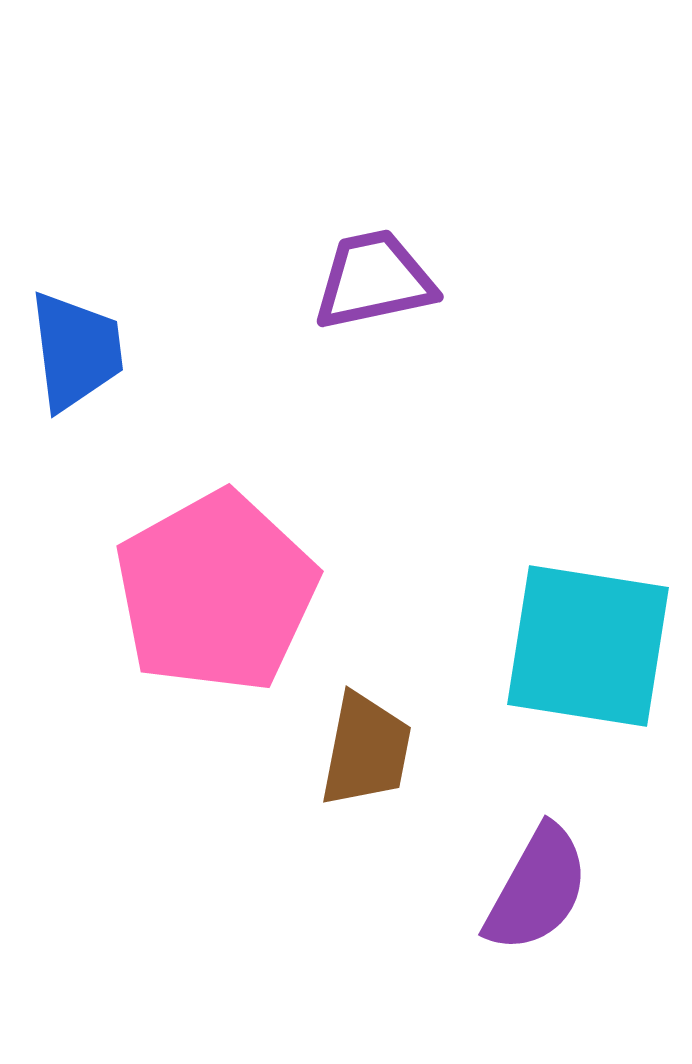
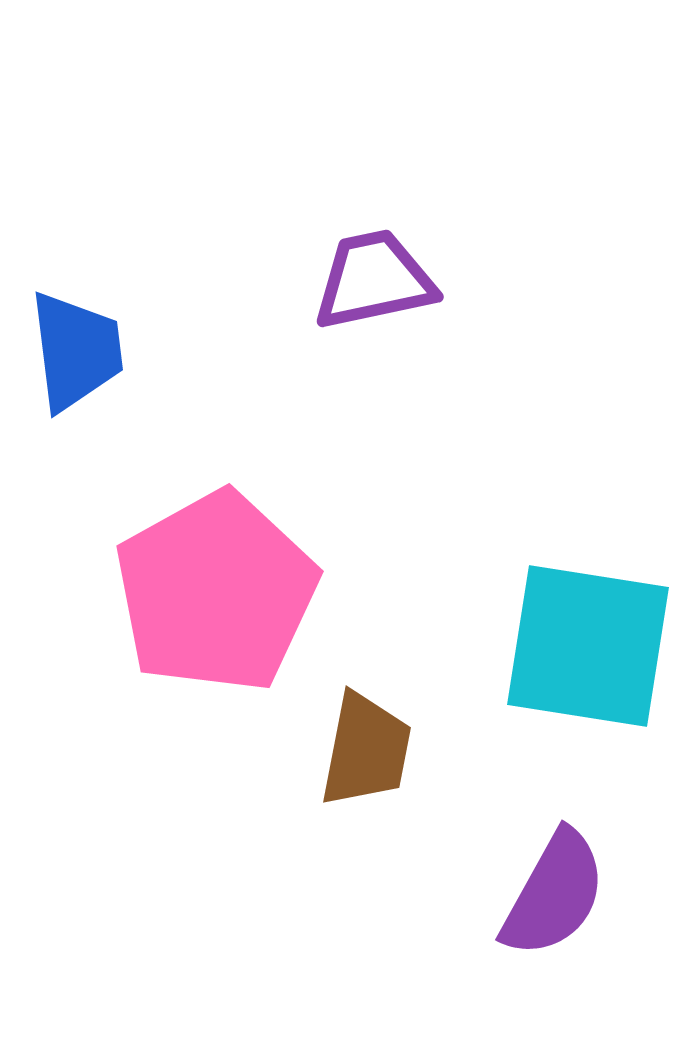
purple semicircle: moved 17 px right, 5 px down
